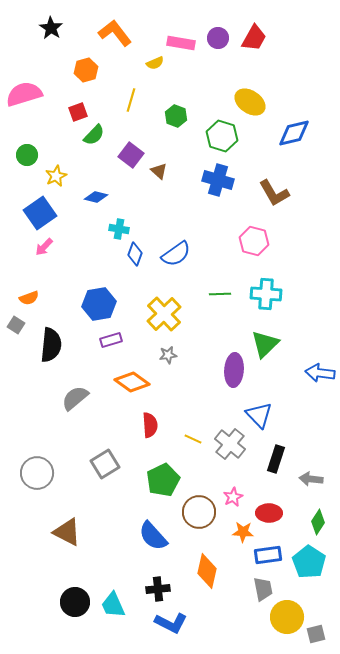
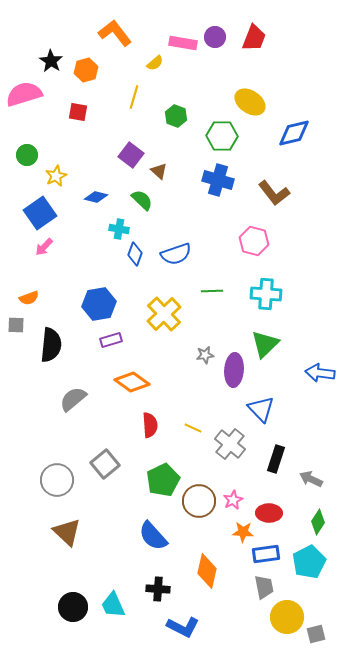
black star at (51, 28): moved 33 px down
purple circle at (218, 38): moved 3 px left, 1 px up
red trapezoid at (254, 38): rotated 8 degrees counterclockwise
pink rectangle at (181, 43): moved 2 px right
yellow semicircle at (155, 63): rotated 18 degrees counterclockwise
yellow line at (131, 100): moved 3 px right, 3 px up
red square at (78, 112): rotated 30 degrees clockwise
green semicircle at (94, 135): moved 48 px right, 65 px down; rotated 90 degrees counterclockwise
green hexagon at (222, 136): rotated 16 degrees counterclockwise
brown L-shape at (274, 193): rotated 8 degrees counterclockwise
blue semicircle at (176, 254): rotated 16 degrees clockwise
green line at (220, 294): moved 8 px left, 3 px up
gray square at (16, 325): rotated 30 degrees counterclockwise
gray star at (168, 355): moved 37 px right
gray semicircle at (75, 398): moved 2 px left, 1 px down
blue triangle at (259, 415): moved 2 px right, 6 px up
yellow line at (193, 439): moved 11 px up
gray square at (105, 464): rotated 8 degrees counterclockwise
gray circle at (37, 473): moved 20 px right, 7 px down
gray arrow at (311, 479): rotated 20 degrees clockwise
pink star at (233, 497): moved 3 px down
brown circle at (199, 512): moved 11 px up
brown triangle at (67, 532): rotated 16 degrees clockwise
blue rectangle at (268, 555): moved 2 px left, 1 px up
cyan pentagon at (309, 562): rotated 12 degrees clockwise
black cross at (158, 589): rotated 10 degrees clockwise
gray trapezoid at (263, 589): moved 1 px right, 2 px up
black circle at (75, 602): moved 2 px left, 5 px down
blue L-shape at (171, 623): moved 12 px right, 4 px down
